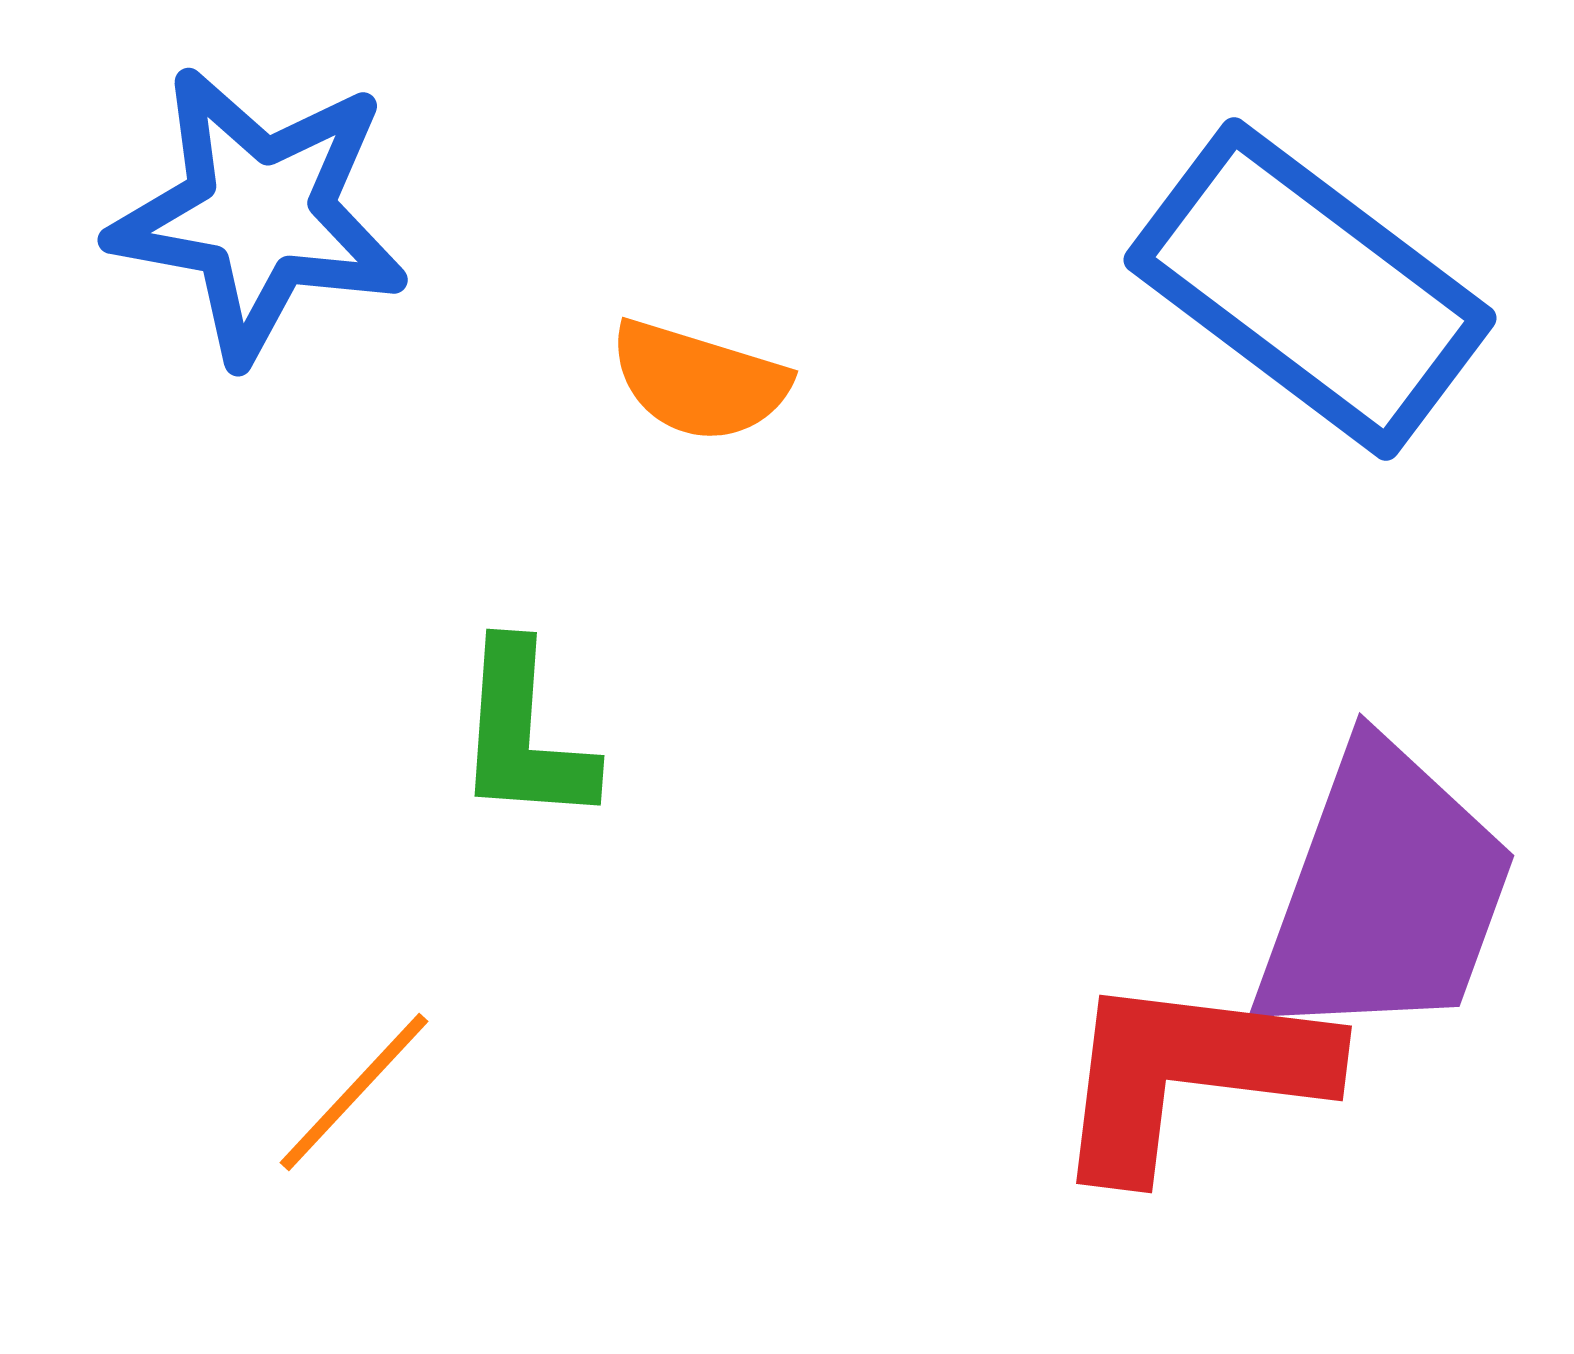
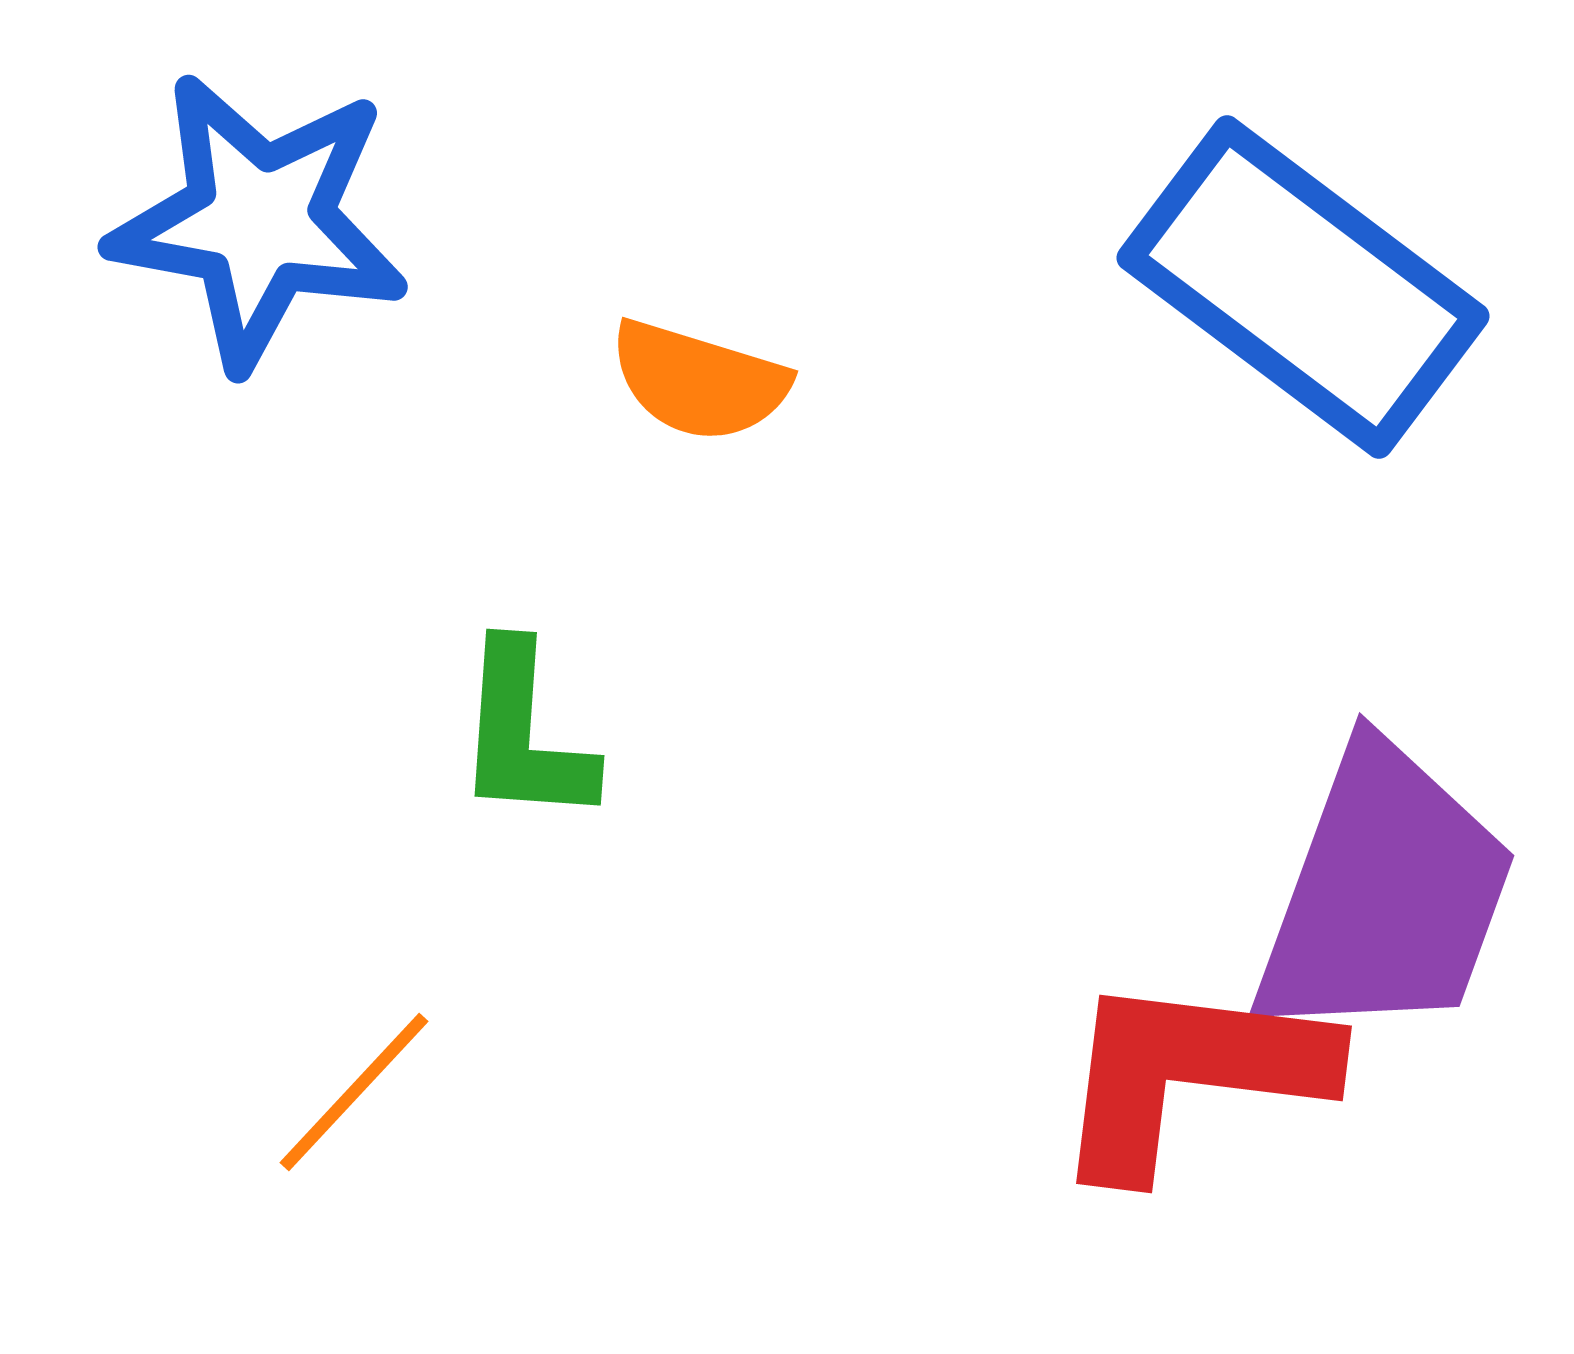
blue star: moved 7 px down
blue rectangle: moved 7 px left, 2 px up
